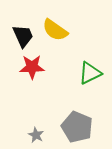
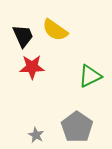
green triangle: moved 3 px down
gray pentagon: rotated 12 degrees clockwise
